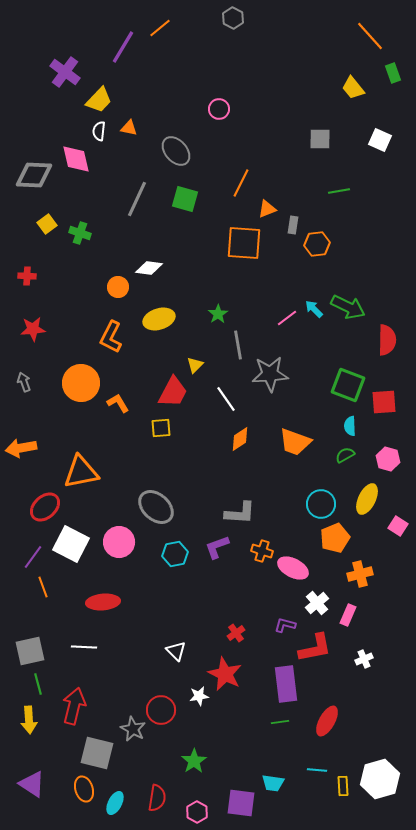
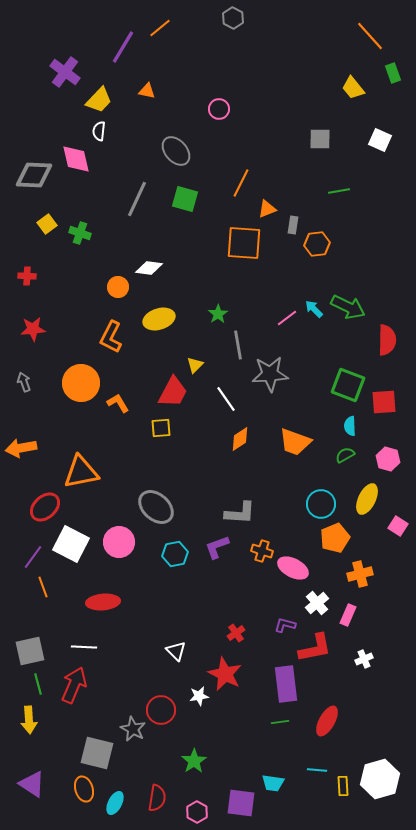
orange triangle at (129, 128): moved 18 px right, 37 px up
red arrow at (74, 706): moved 21 px up; rotated 9 degrees clockwise
